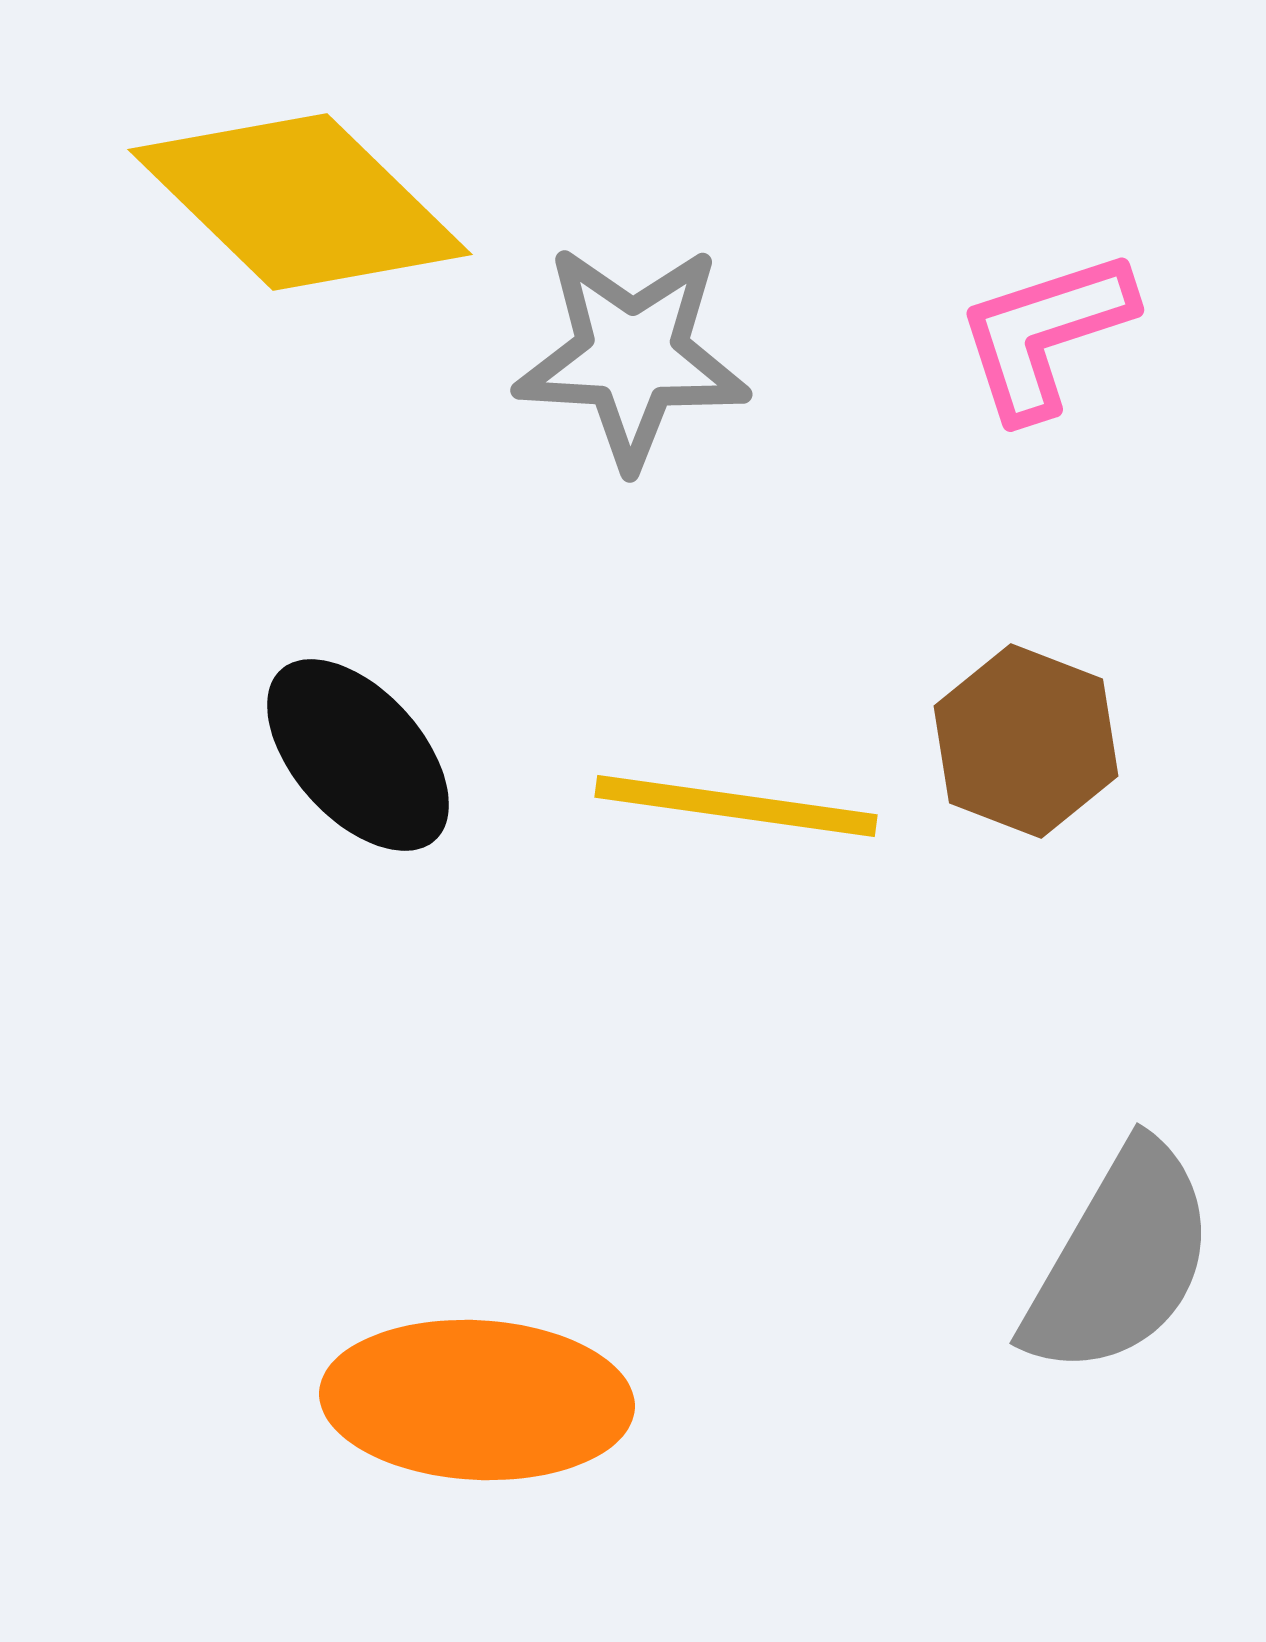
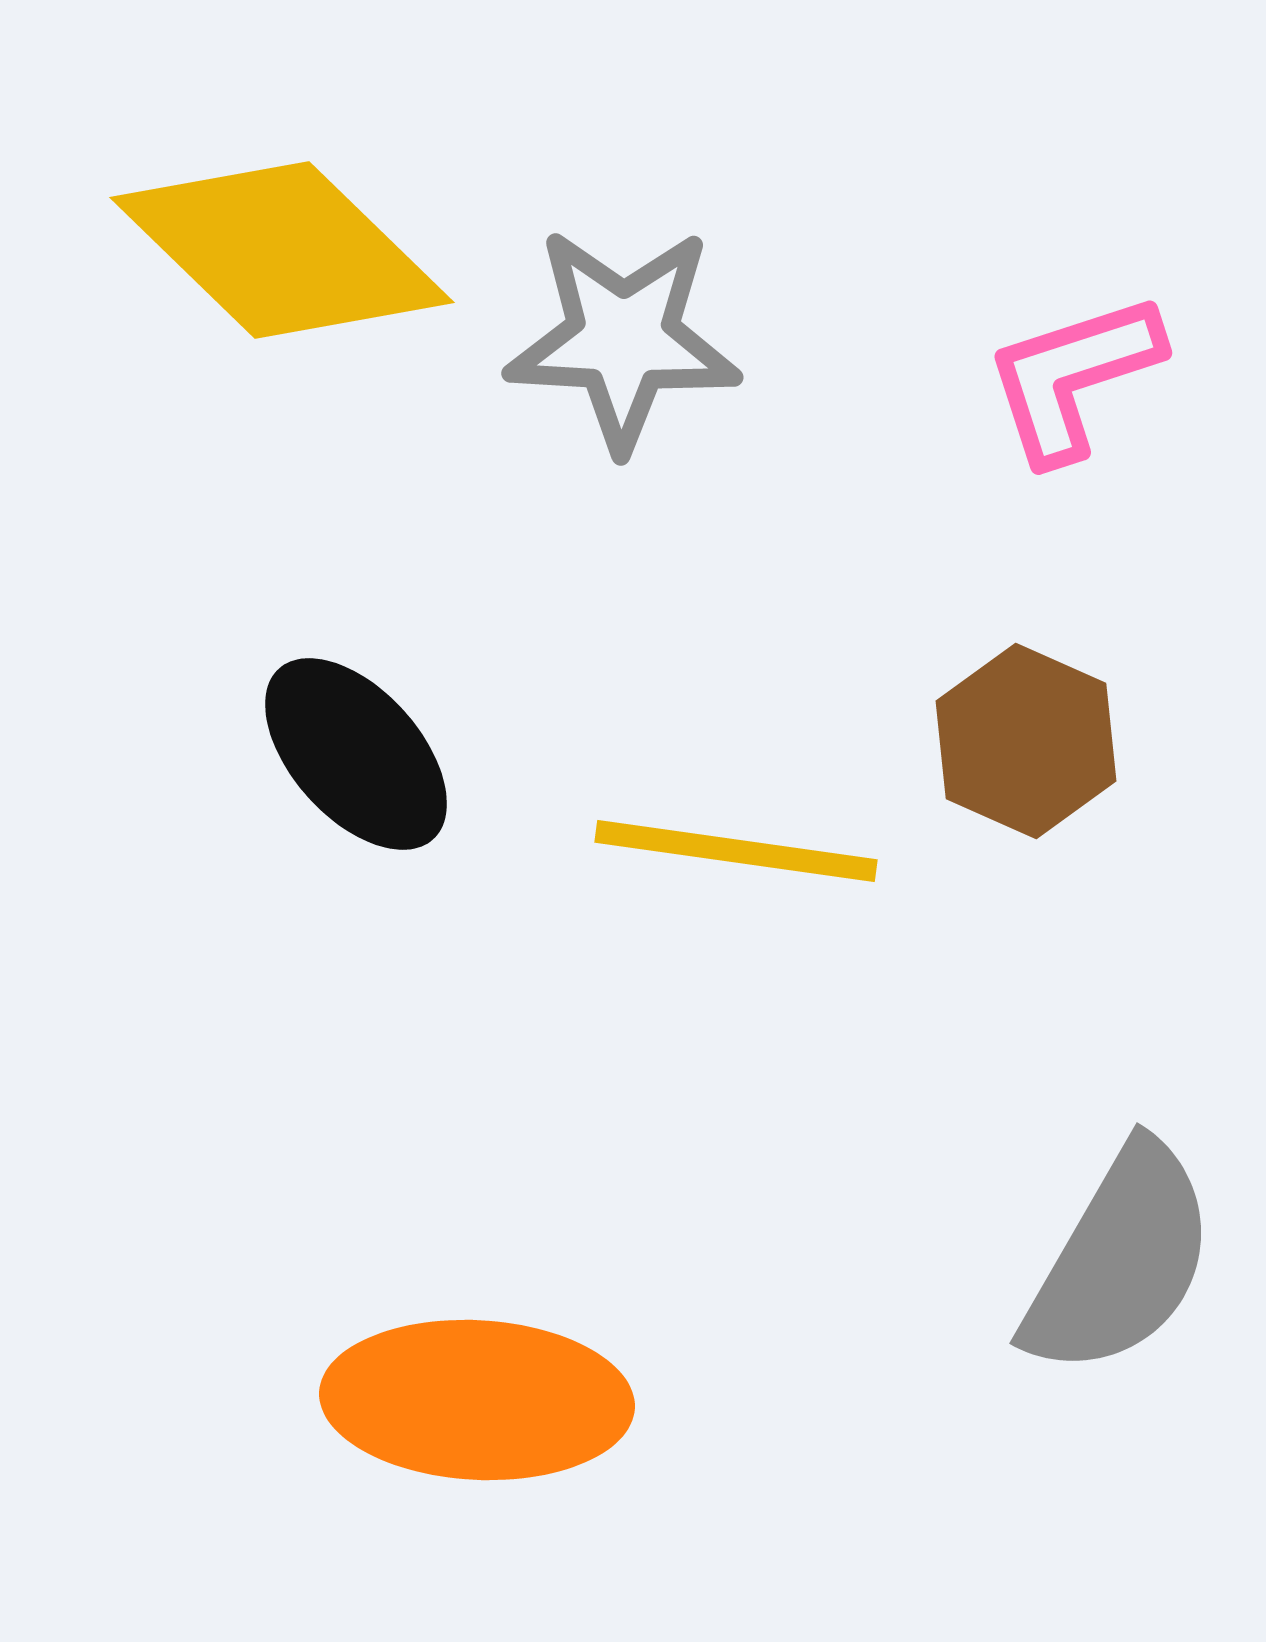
yellow diamond: moved 18 px left, 48 px down
pink L-shape: moved 28 px right, 43 px down
gray star: moved 9 px left, 17 px up
brown hexagon: rotated 3 degrees clockwise
black ellipse: moved 2 px left, 1 px up
yellow line: moved 45 px down
